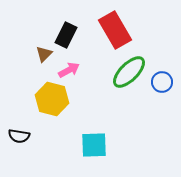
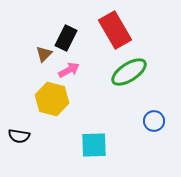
black rectangle: moved 3 px down
green ellipse: rotated 12 degrees clockwise
blue circle: moved 8 px left, 39 px down
